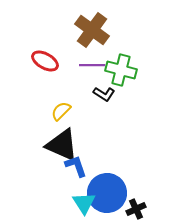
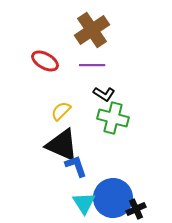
brown cross: rotated 20 degrees clockwise
green cross: moved 8 px left, 48 px down
blue circle: moved 6 px right, 5 px down
